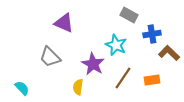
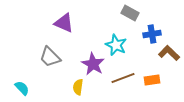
gray rectangle: moved 1 px right, 2 px up
brown line: rotated 35 degrees clockwise
